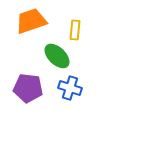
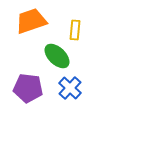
blue cross: rotated 25 degrees clockwise
